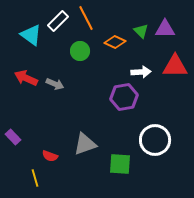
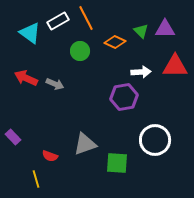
white rectangle: rotated 15 degrees clockwise
cyan triangle: moved 1 px left, 2 px up
green square: moved 3 px left, 1 px up
yellow line: moved 1 px right, 1 px down
